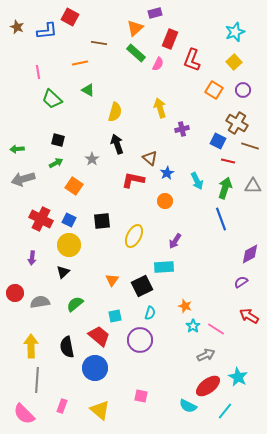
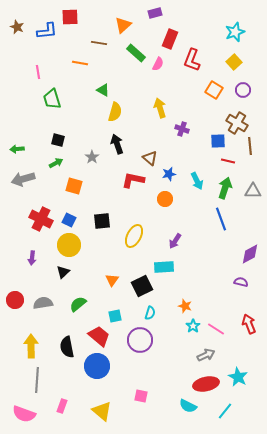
red square at (70, 17): rotated 30 degrees counterclockwise
orange triangle at (135, 28): moved 12 px left, 3 px up
orange line at (80, 63): rotated 21 degrees clockwise
green triangle at (88, 90): moved 15 px right
green trapezoid at (52, 99): rotated 30 degrees clockwise
purple cross at (182, 129): rotated 32 degrees clockwise
blue square at (218, 141): rotated 28 degrees counterclockwise
brown line at (250, 146): rotated 66 degrees clockwise
gray star at (92, 159): moved 2 px up
blue star at (167, 173): moved 2 px right, 1 px down; rotated 16 degrees clockwise
orange square at (74, 186): rotated 18 degrees counterclockwise
gray triangle at (253, 186): moved 5 px down
orange circle at (165, 201): moved 2 px up
purple semicircle at (241, 282): rotated 48 degrees clockwise
red circle at (15, 293): moved 7 px down
gray semicircle at (40, 302): moved 3 px right, 1 px down
green semicircle at (75, 304): moved 3 px right
red arrow at (249, 316): moved 8 px down; rotated 36 degrees clockwise
blue circle at (95, 368): moved 2 px right, 2 px up
red ellipse at (208, 386): moved 2 px left, 2 px up; rotated 25 degrees clockwise
yellow triangle at (100, 410): moved 2 px right, 1 px down
pink semicircle at (24, 414): rotated 25 degrees counterclockwise
